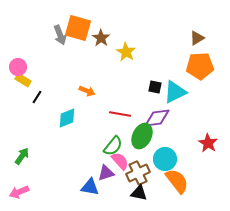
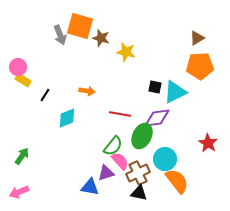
orange square: moved 2 px right, 2 px up
brown star: rotated 18 degrees counterclockwise
yellow star: rotated 18 degrees counterclockwise
orange arrow: rotated 14 degrees counterclockwise
black line: moved 8 px right, 2 px up
